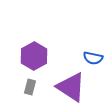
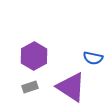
gray rectangle: rotated 56 degrees clockwise
